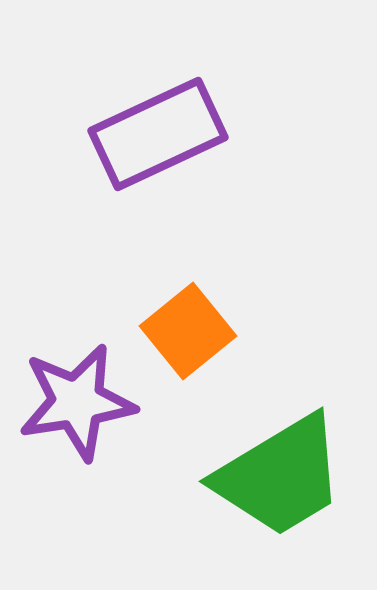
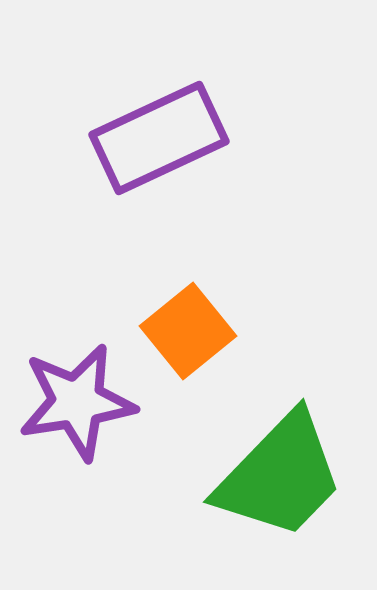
purple rectangle: moved 1 px right, 4 px down
green trapezoid: rotated 15 degrees counterclockwise
